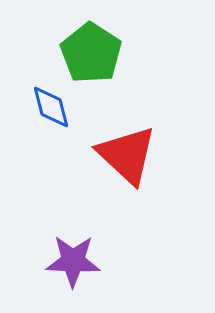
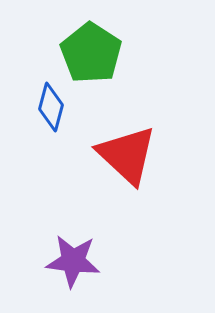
blue diamond: rotated 30 degrees clockwise
purple star: rotated 4 degrees clockwise
